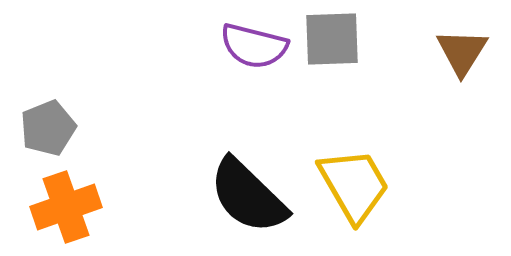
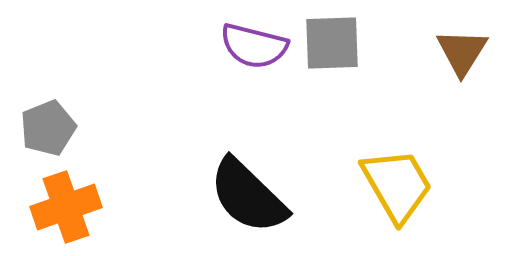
gray square: moved 4 px down
yellow trapezoid: moved 43 px right
